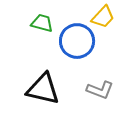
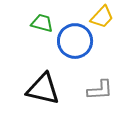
yellow trapezoid: moved 1 px left
blue circle: moved 2 px left
gray L-shape: rotated 24 degrees counterclockwise
